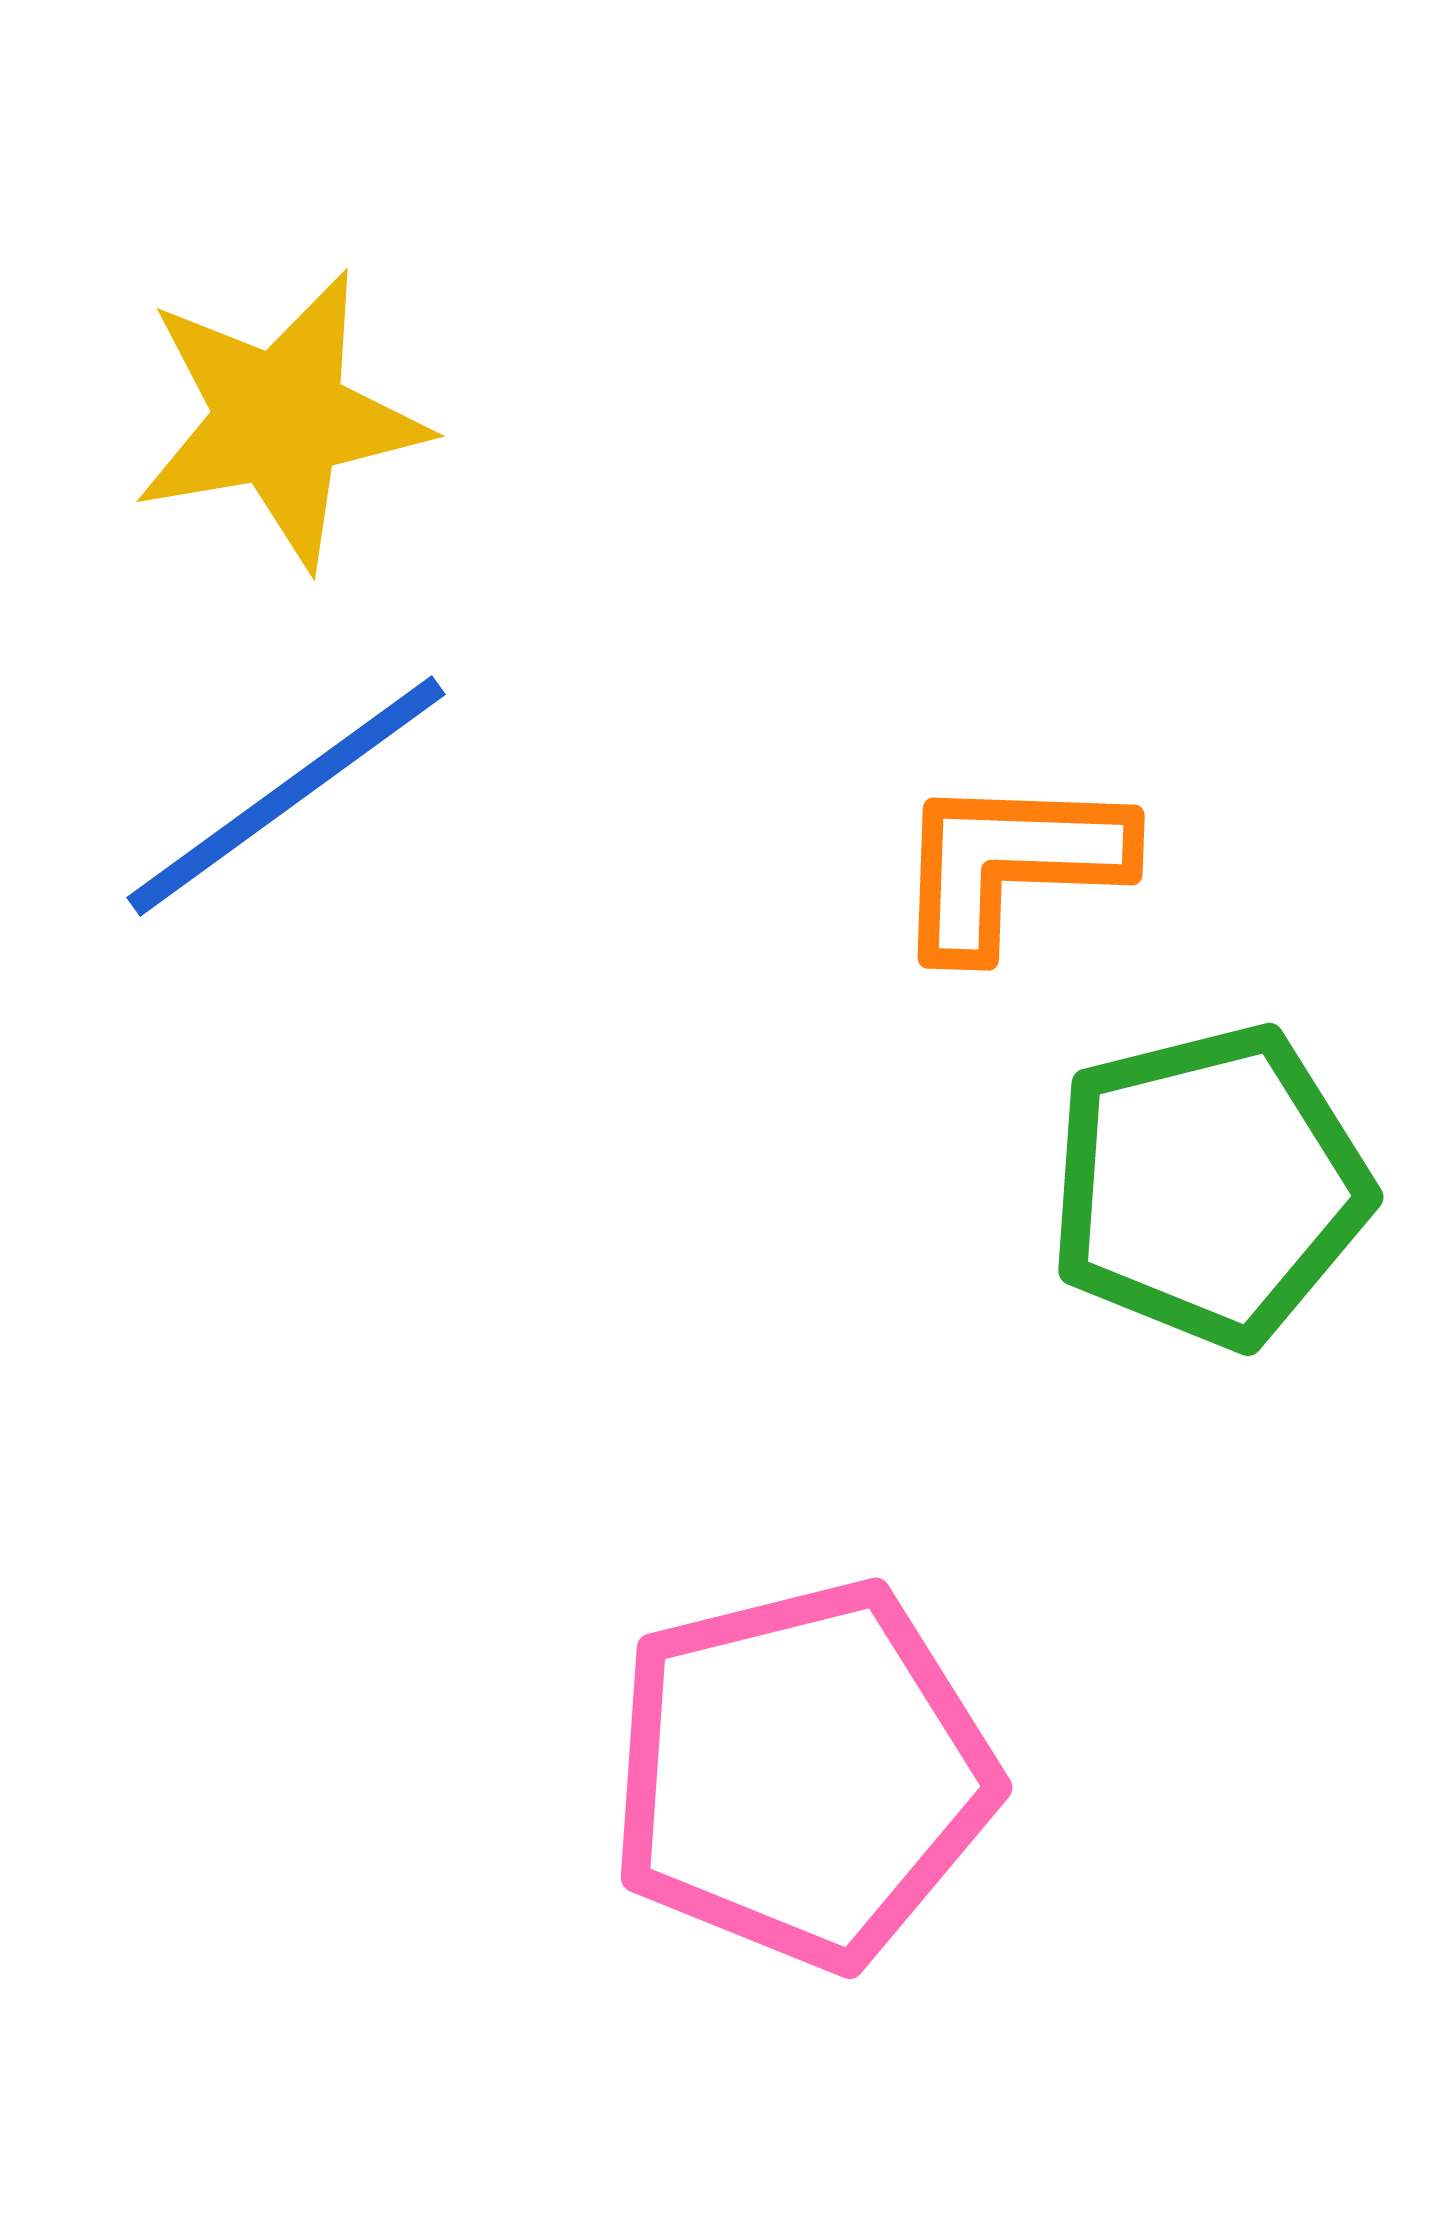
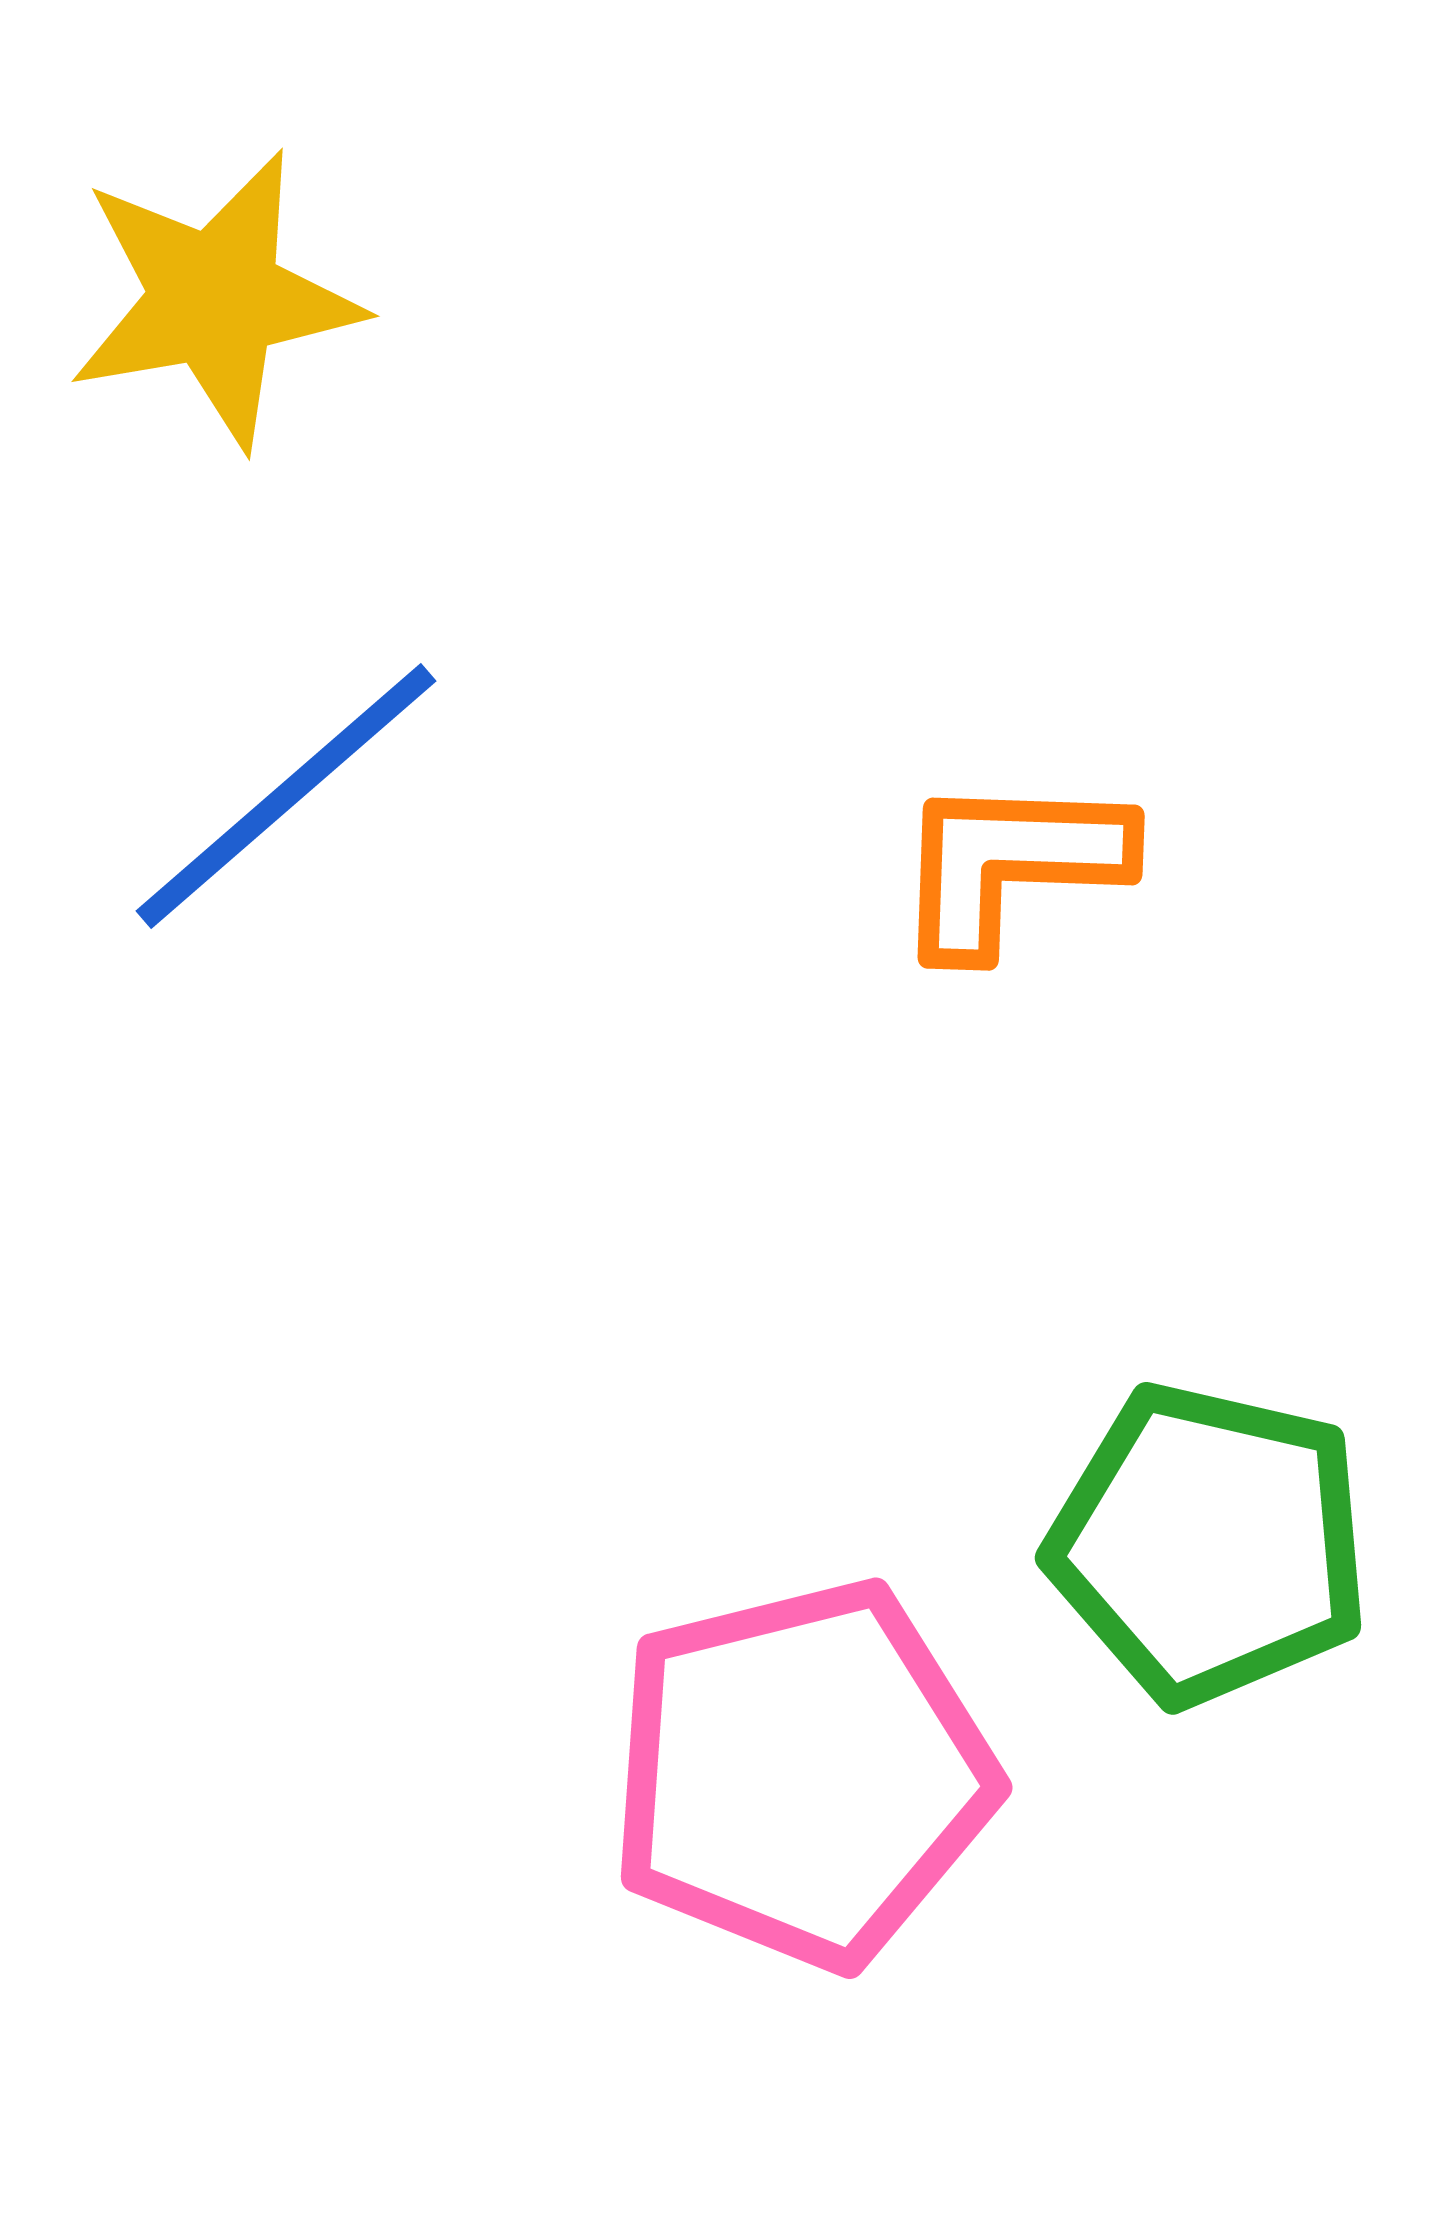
yellow star: moved 65 px left, 120 px up
blue line: rotated 5 degrees counterclockwise
green pentagon: moved 358 px down; rotated 27 degrees clockwise
